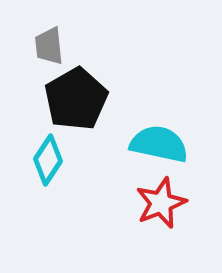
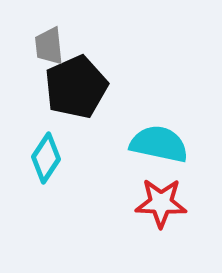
black pentagon: moved 12 px up; rotated 6 degrees clockwise
cyan diamond: moved 2 px left, 2 px up
red star: rotated 24 degrees clockwise
